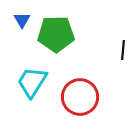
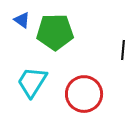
blue triangle: rotated 24 degrees counterclockwise
green pentagon: moved 1 px left, 2 px up
red circle: moved 4 px right, 3 px up
